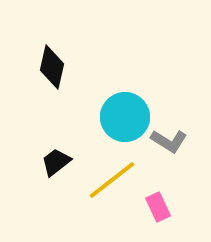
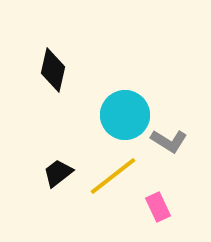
black diamond: moved 1 px right, 3 px down
cyan circle: moved 2 px up
black trapezoid: moved 2 px right, 11 px down
yellow line: moved 1 px right, 4 px up
